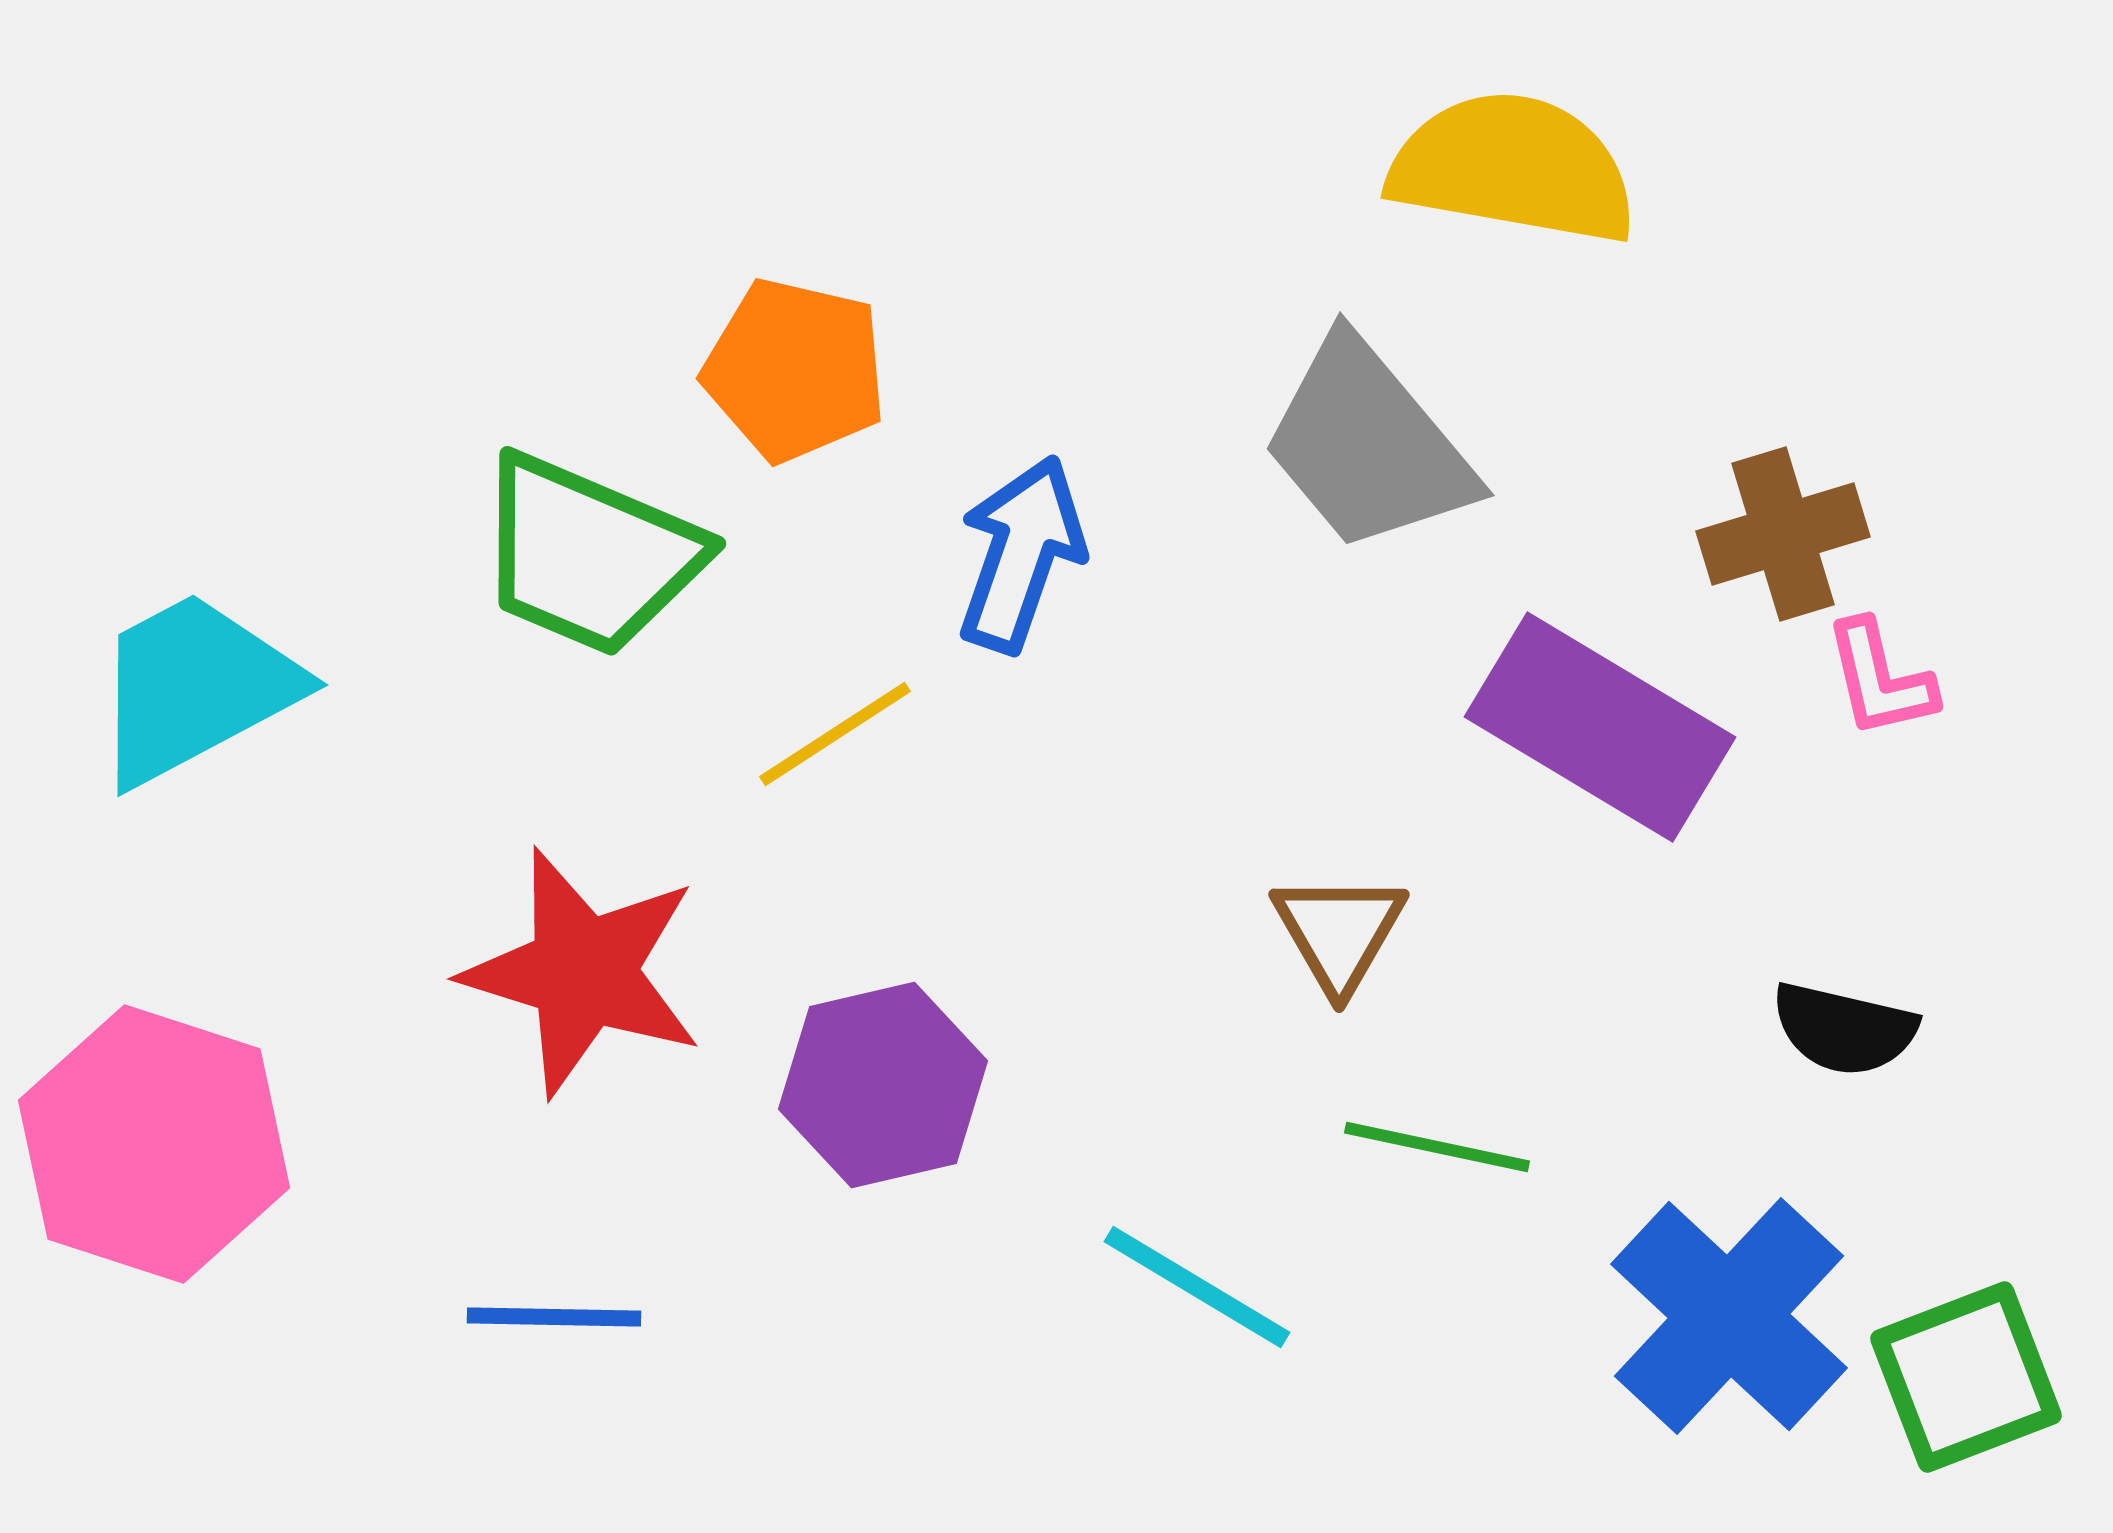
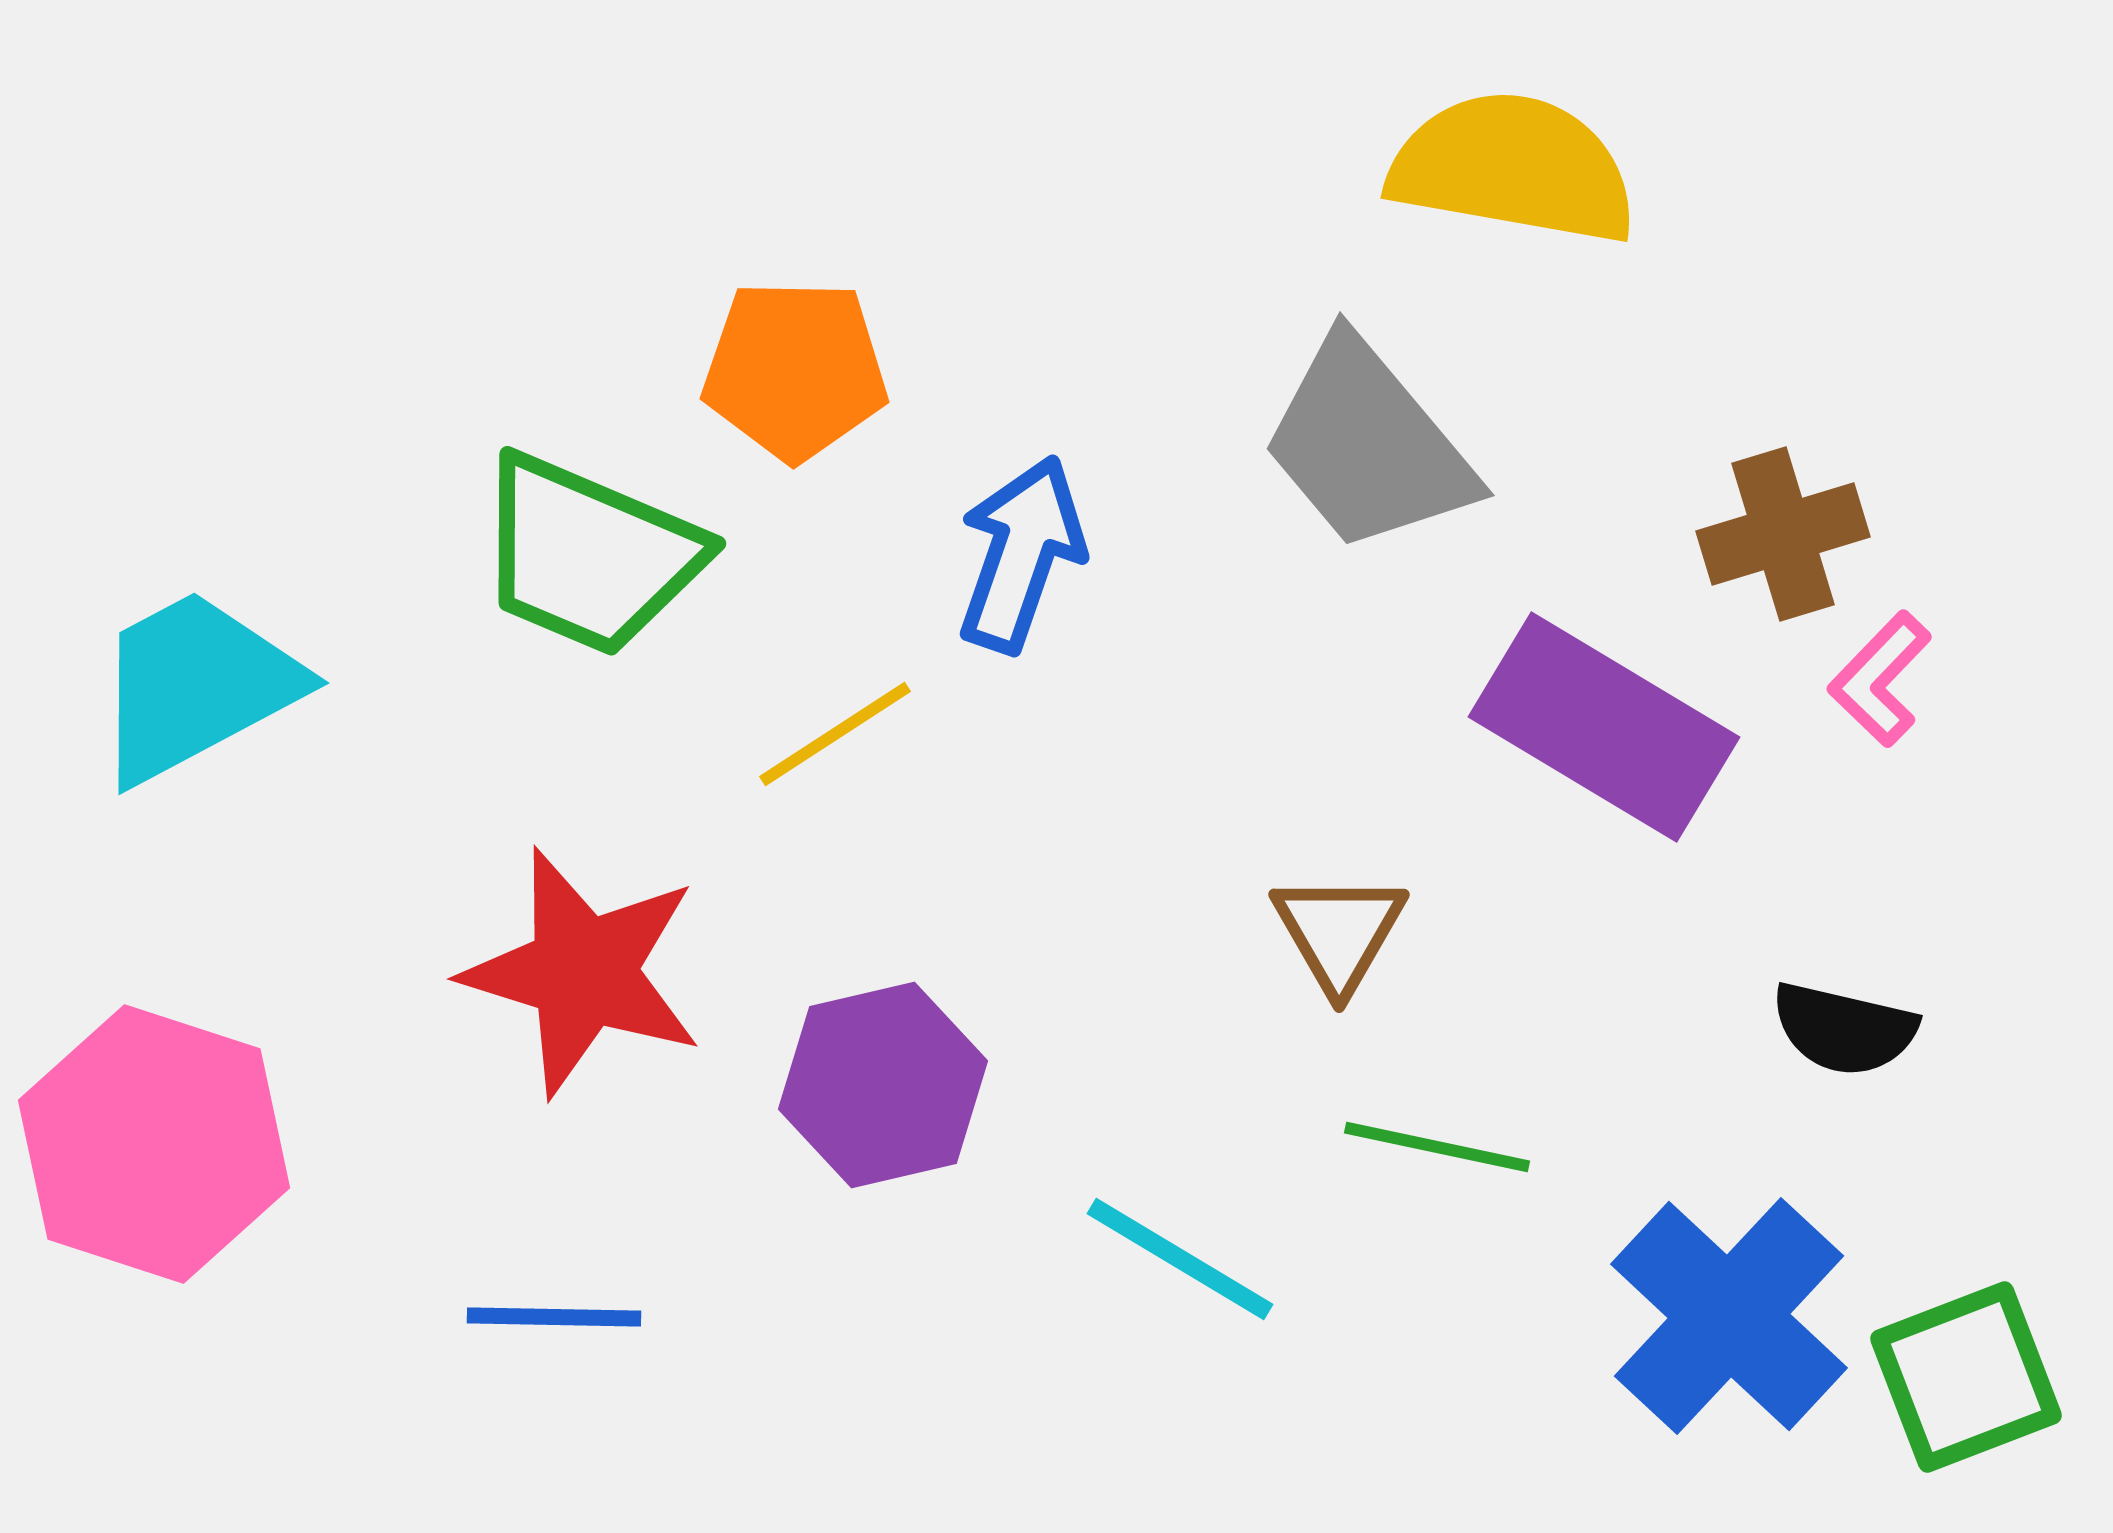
orange pentagon: rotated 12 degrees counterclockwise
pink L-shape: rotated 57 degrees clockwise
cyan trapezoid: moved 1 px right, 2 px up
purple rectangle: moved 4 px right
cyan line: moved 17 px left, 28 px up
